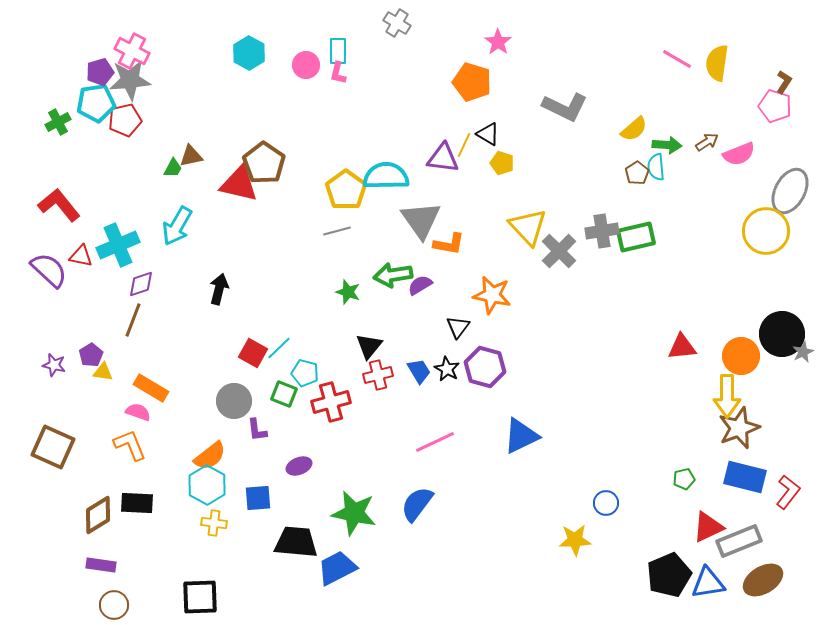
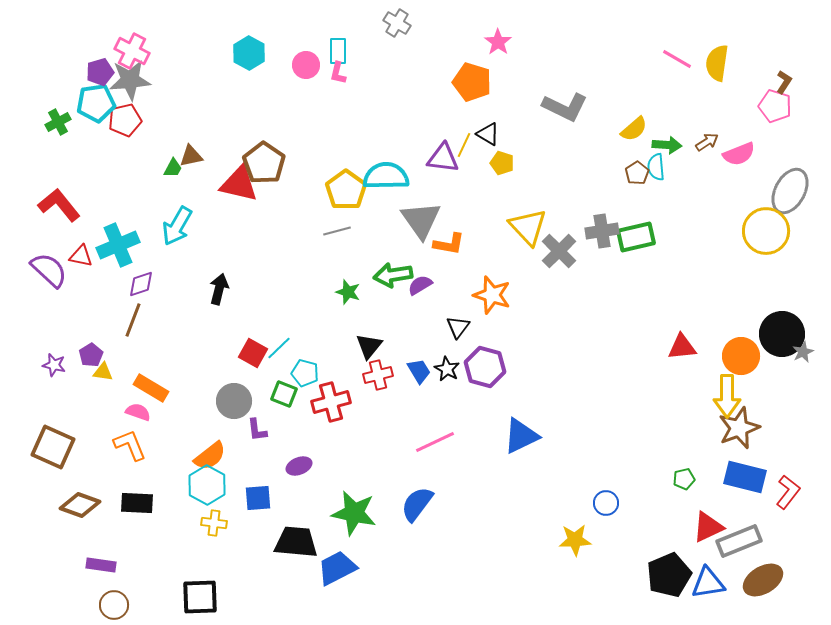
orange star at (492, 295): rotated 6 degrees clockwise
brown diamond at (98, 515): moved 18 px left, 10 px up; rotated 51 degrees clockwise
